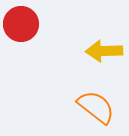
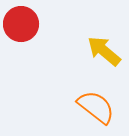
yellow arrow: rotated 42 degrees clockwise
